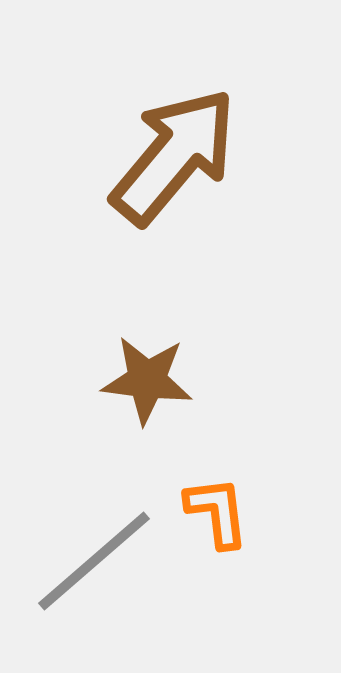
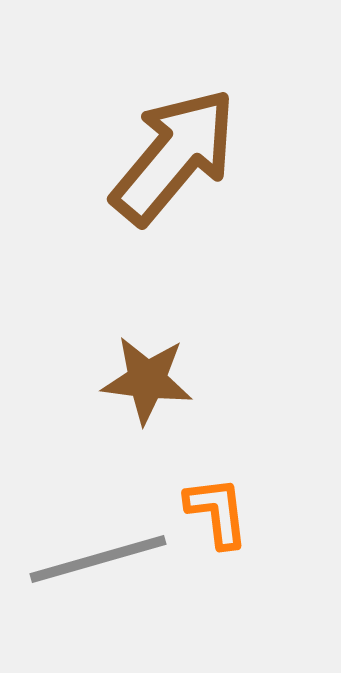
gray line: moved 4 px right, 2 px up; rotated 25 degrees clockwise
